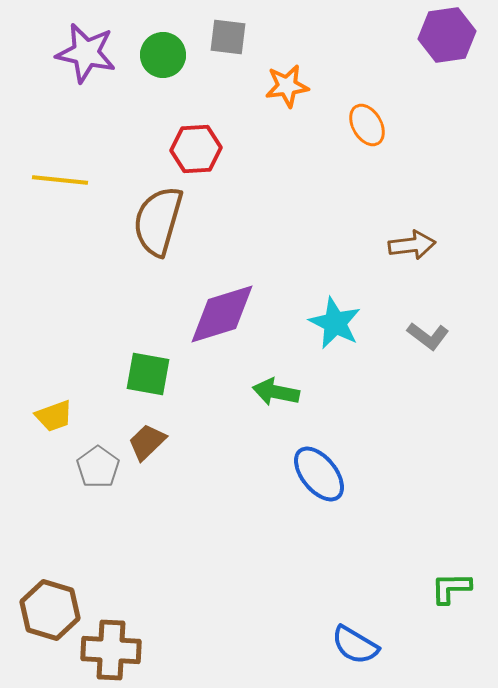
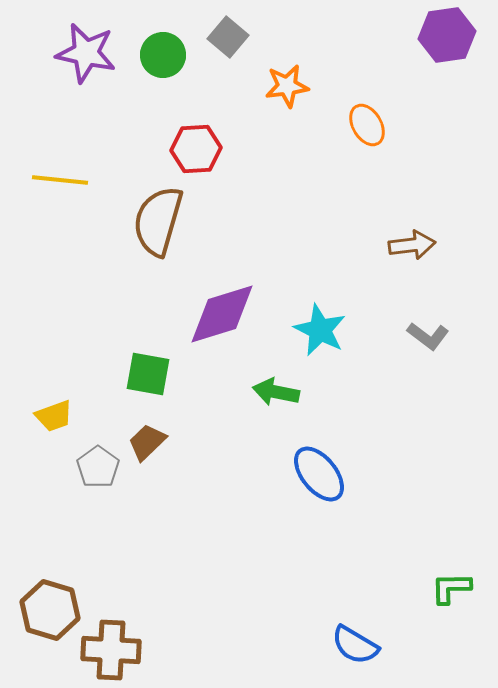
gray square: rotated 33 degrees clockwise
cyan star: moved 15 px left, 7 px down
